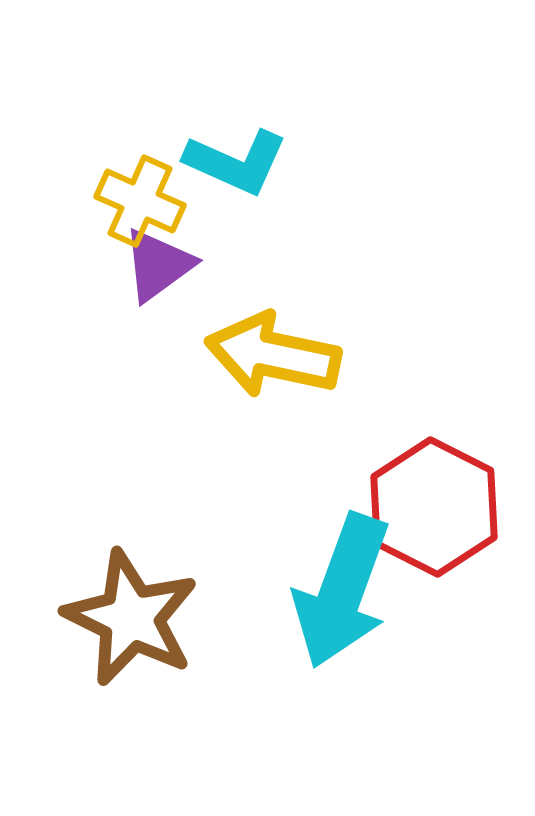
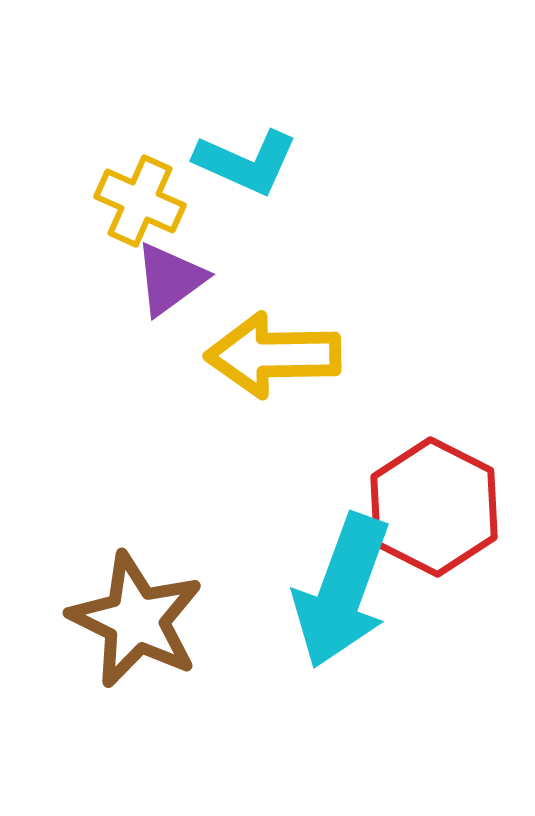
cyan L-shape: moved 10 px right
purple triangle: moved 12 px right, 14 px down
yellow arrow: rotated 13 degrees counterclockwise
brown star: moved 5 px right, 2 px down
